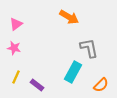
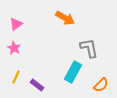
orange arrow: moved 4 px left, 1 px down
pink star: rotated 16 degrees clockwise
